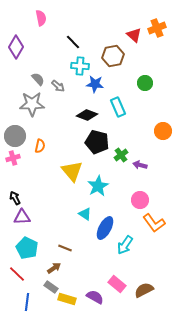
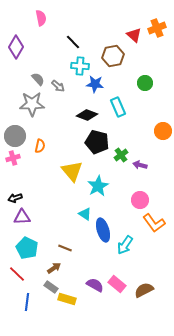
black arrow: rotated 80 degrees counterclockwise
blue ellipse: moved 2 px left, 2 px down; rotated 45 degrees counterclockwise
purple semicircle: moved 12 px up
